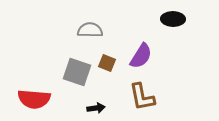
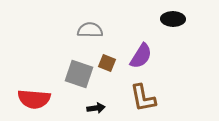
gray square: moved 2 px right, 2 px down
brown L-shape: moved 1 px right, 1 px down
